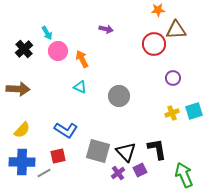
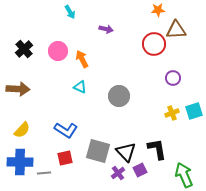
cyan arrow: moved 23 px right, 21 px up
red square: moved 7 px right, 2 px down
blue cross: moved 2 px left
gray line: rotated 24 degrees clockwise
